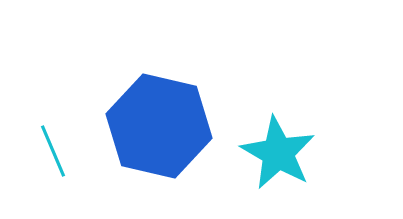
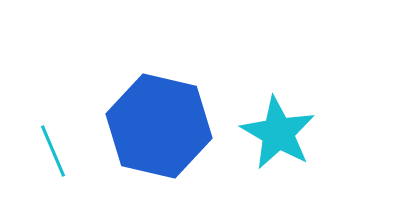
cyan star: moved 20 px up
